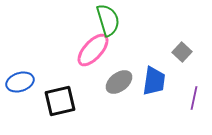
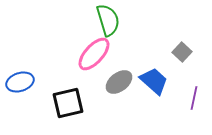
pink ellipse: moved 1 px right, 4 px down
blue trapezoid: rotated 56 degrees counterclockwise
black square: moved 8 px right, 2 px down
